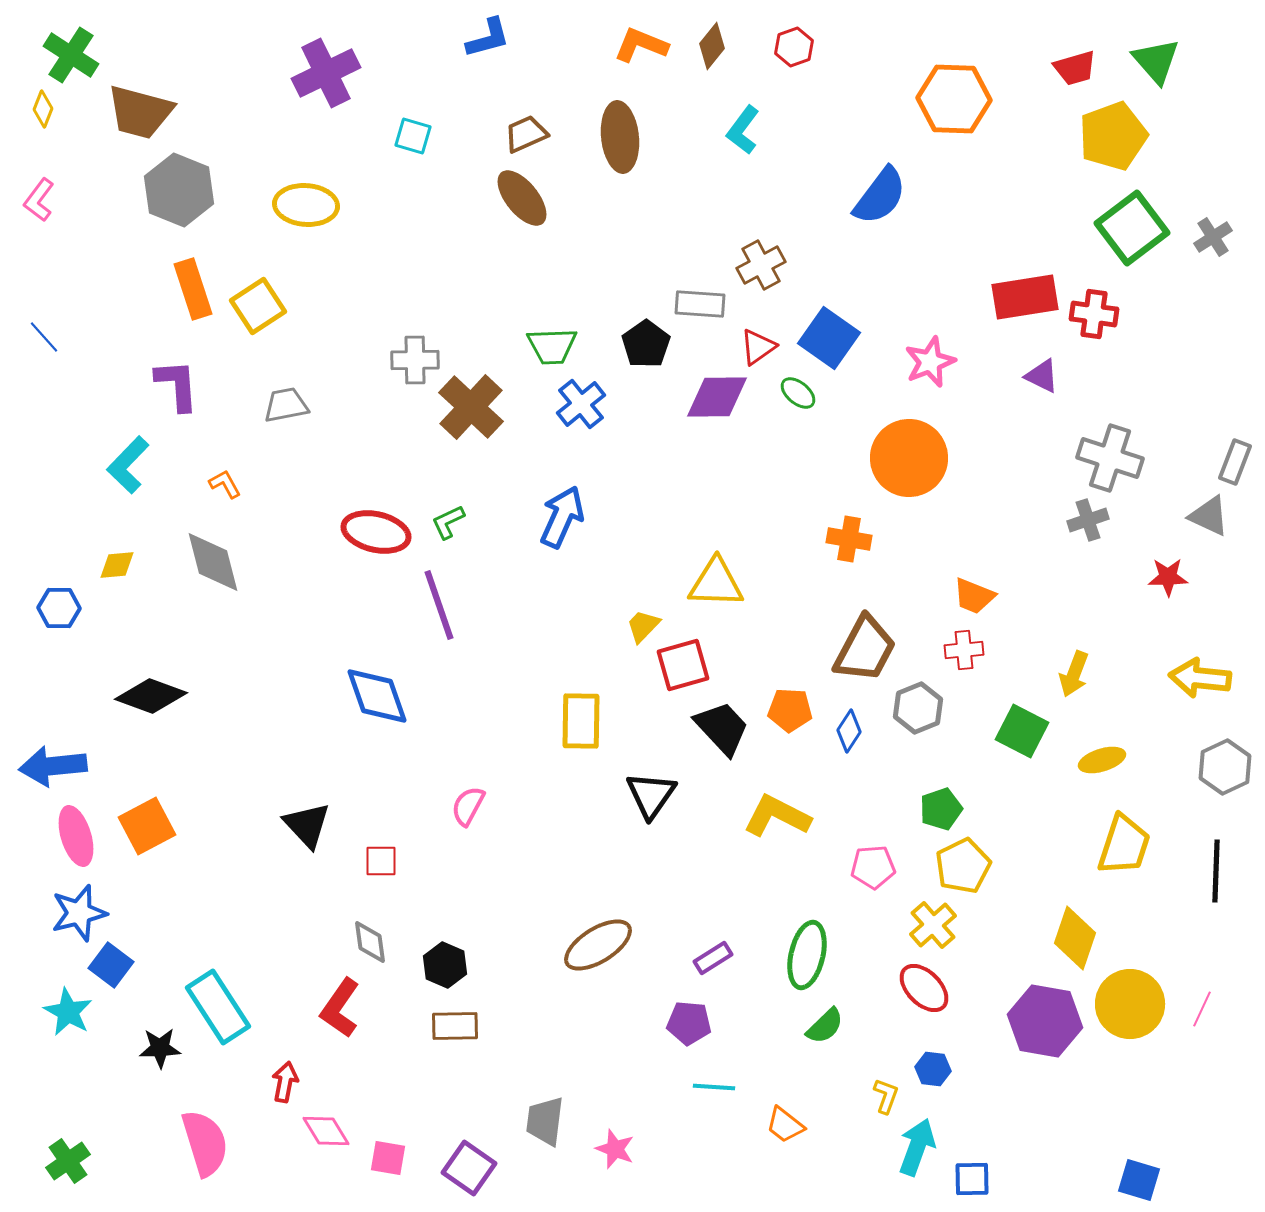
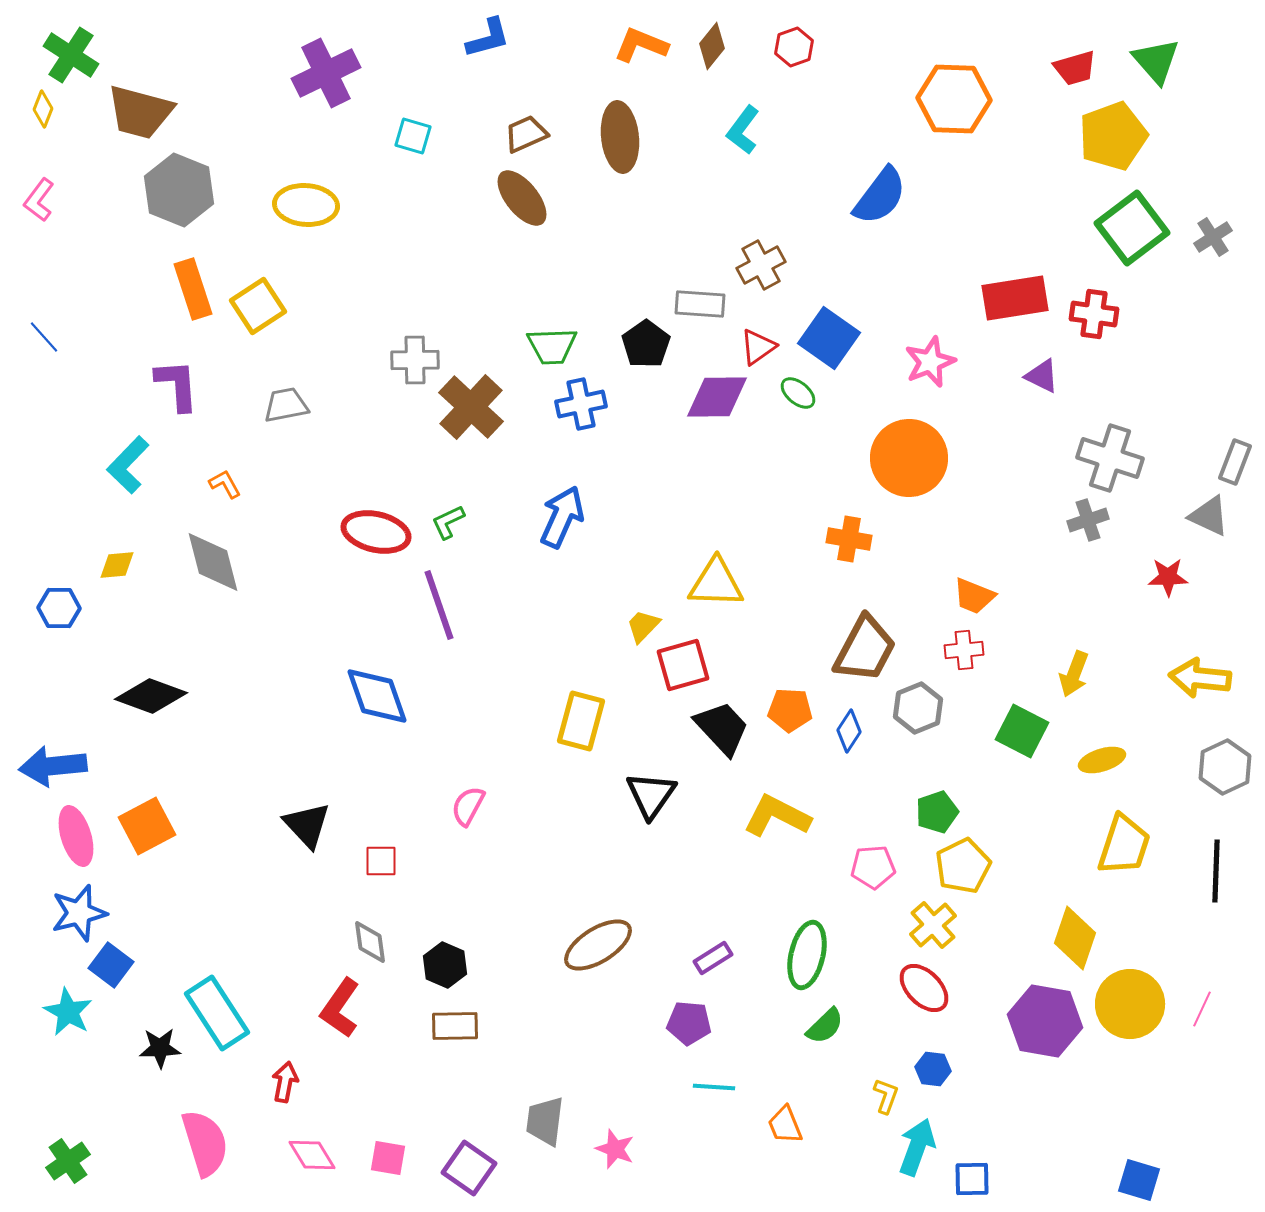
red rectangle at (1025, 297): moved 10 px left, 1 px down
blue cross at (581, 404): rotated 27 degrees clockwise
yellow rectangle at (581, 721): rotated 14 degrees clockwise
green pentagon at (941, 809): moved 4 px left, 3 px down
cyan rectangle at (218, 1007): moved 1 px left, 6 px down
orange trapezoid at (785, 1125): rotated 30 degrees clockwise
pink diamond at (326, 1131): moved 14 px left, 24 px down
